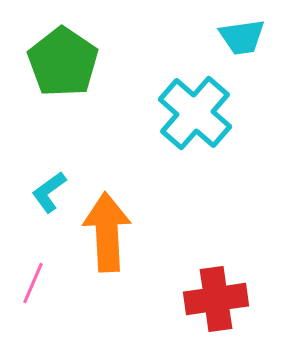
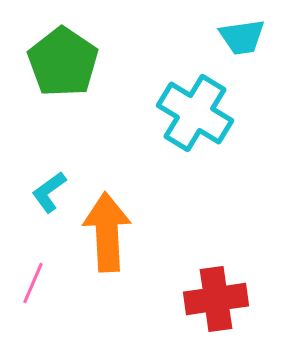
cyan cross: rotated 10 degrees counterclockwise
